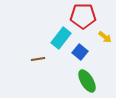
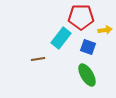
red pentagon: moved 2 px left, 1 px down
yellow arrow: moved 7 px up; rotated 48 degrees counterclockwise
blue square: moved 8 px right, 5 px up; rotated 21 degrees counterclockwise
green ellipse: moved 6 px up
